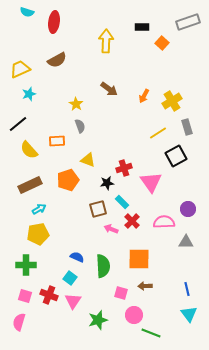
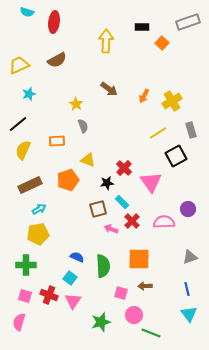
yellow trapezoid at (20, 69): moved 1 px left, 4 px up
gray semicircle at (80, 126): moved 3 px right
gray rectangle at (187, 127): moved 4 px right, 3 px down
yellow semicircle at (29, 150): moved 6 px left; rotated 66 degrees clockwise
red cross at (124, 168): rotated 28 degrees counterclockwise
gray triangle at (186, 242): moved 4 px right, 15 px down; rotated 21 degrees counterclockwise
green star at (98, 320): moved 3 px right, 2 px down
